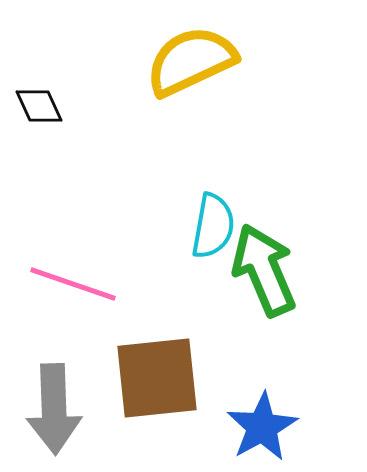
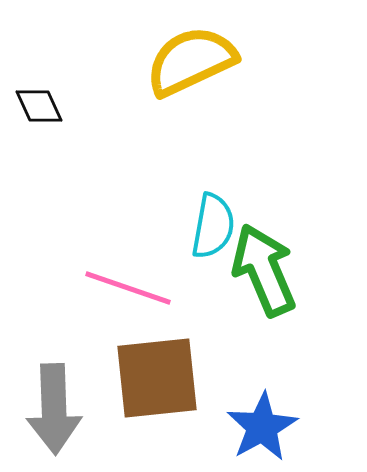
pink line: moved 55 px right, 4 px down
